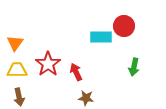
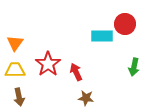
red circle: moved 1 px right, 2 px up
cyan rectangle: moved 1 px right, 1 px up
yellow trapezoid: moved 2 px left
